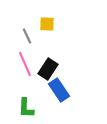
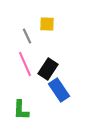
green L-shape: moved 5 px left, 2 px down
